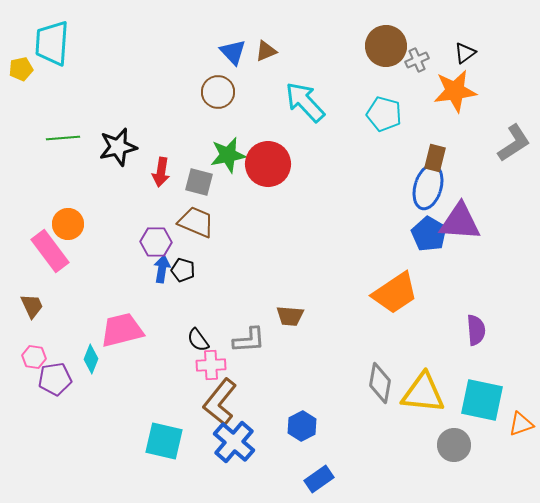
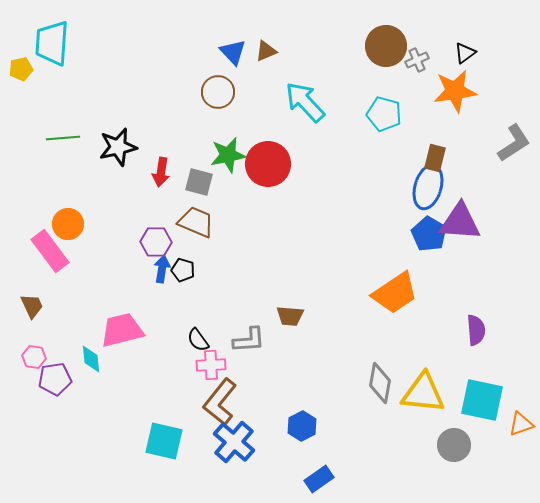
cyan diamond at (91, 359): rotated 28 degrees counterclockwise
